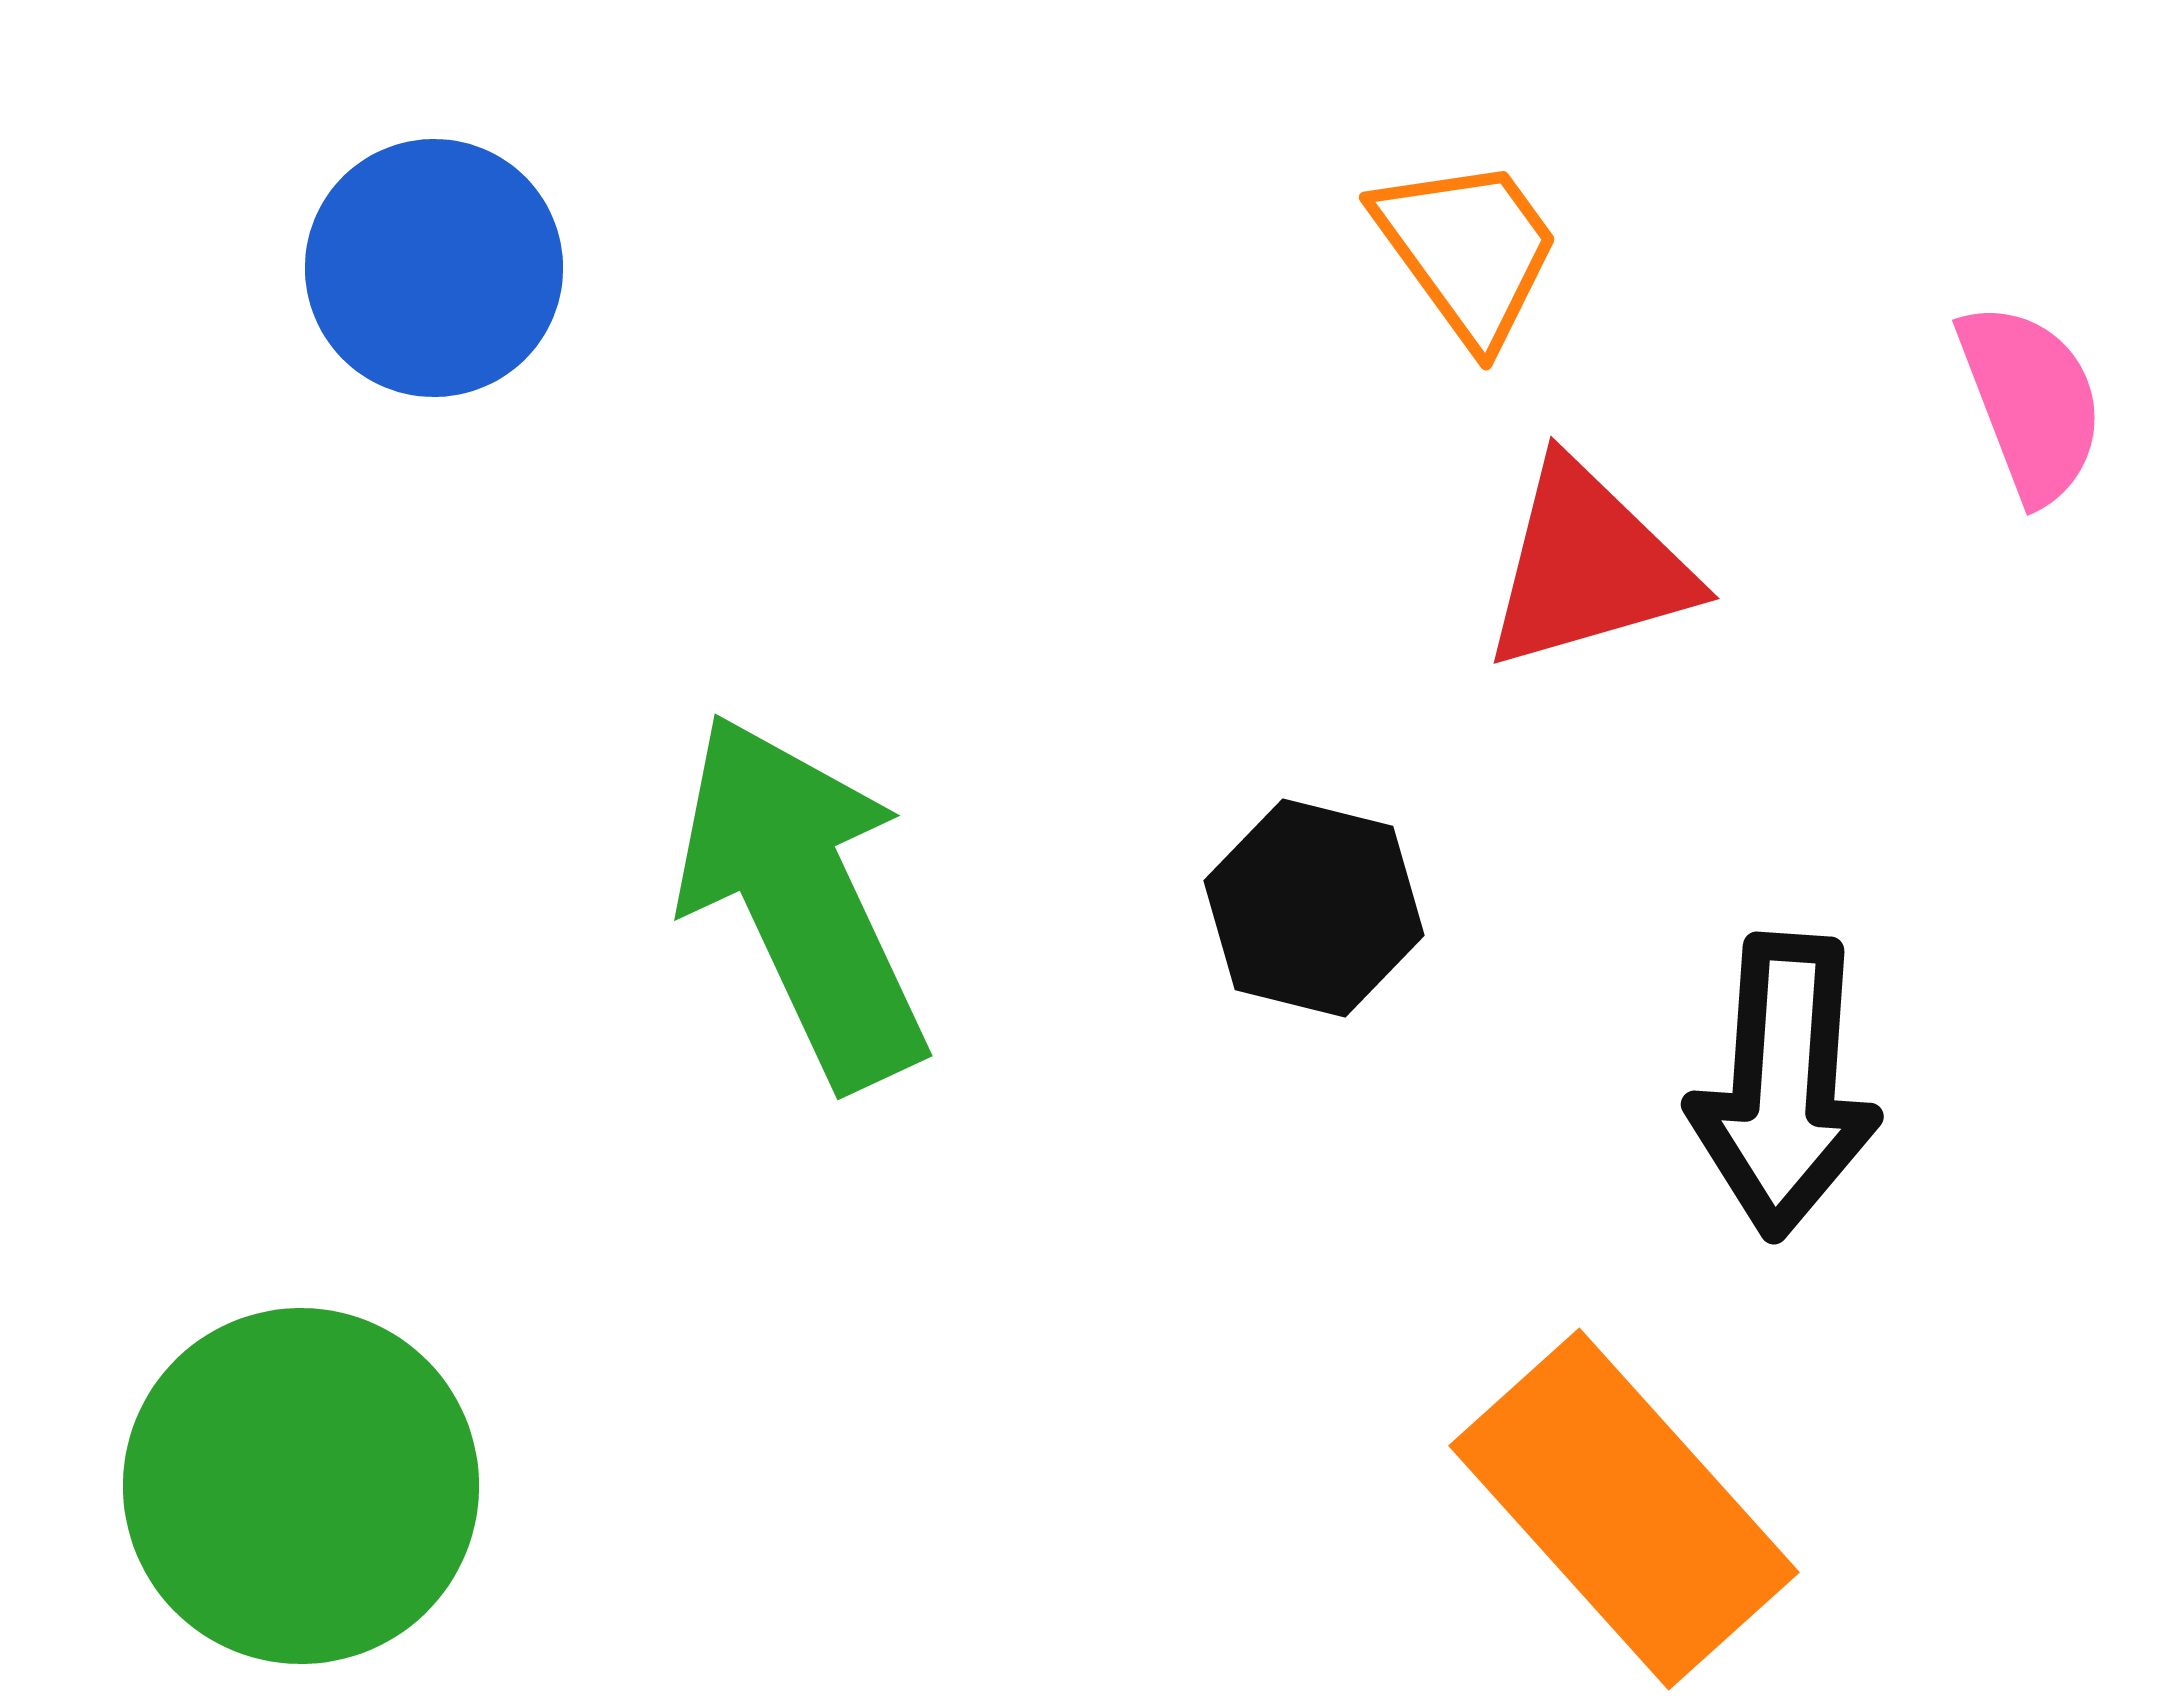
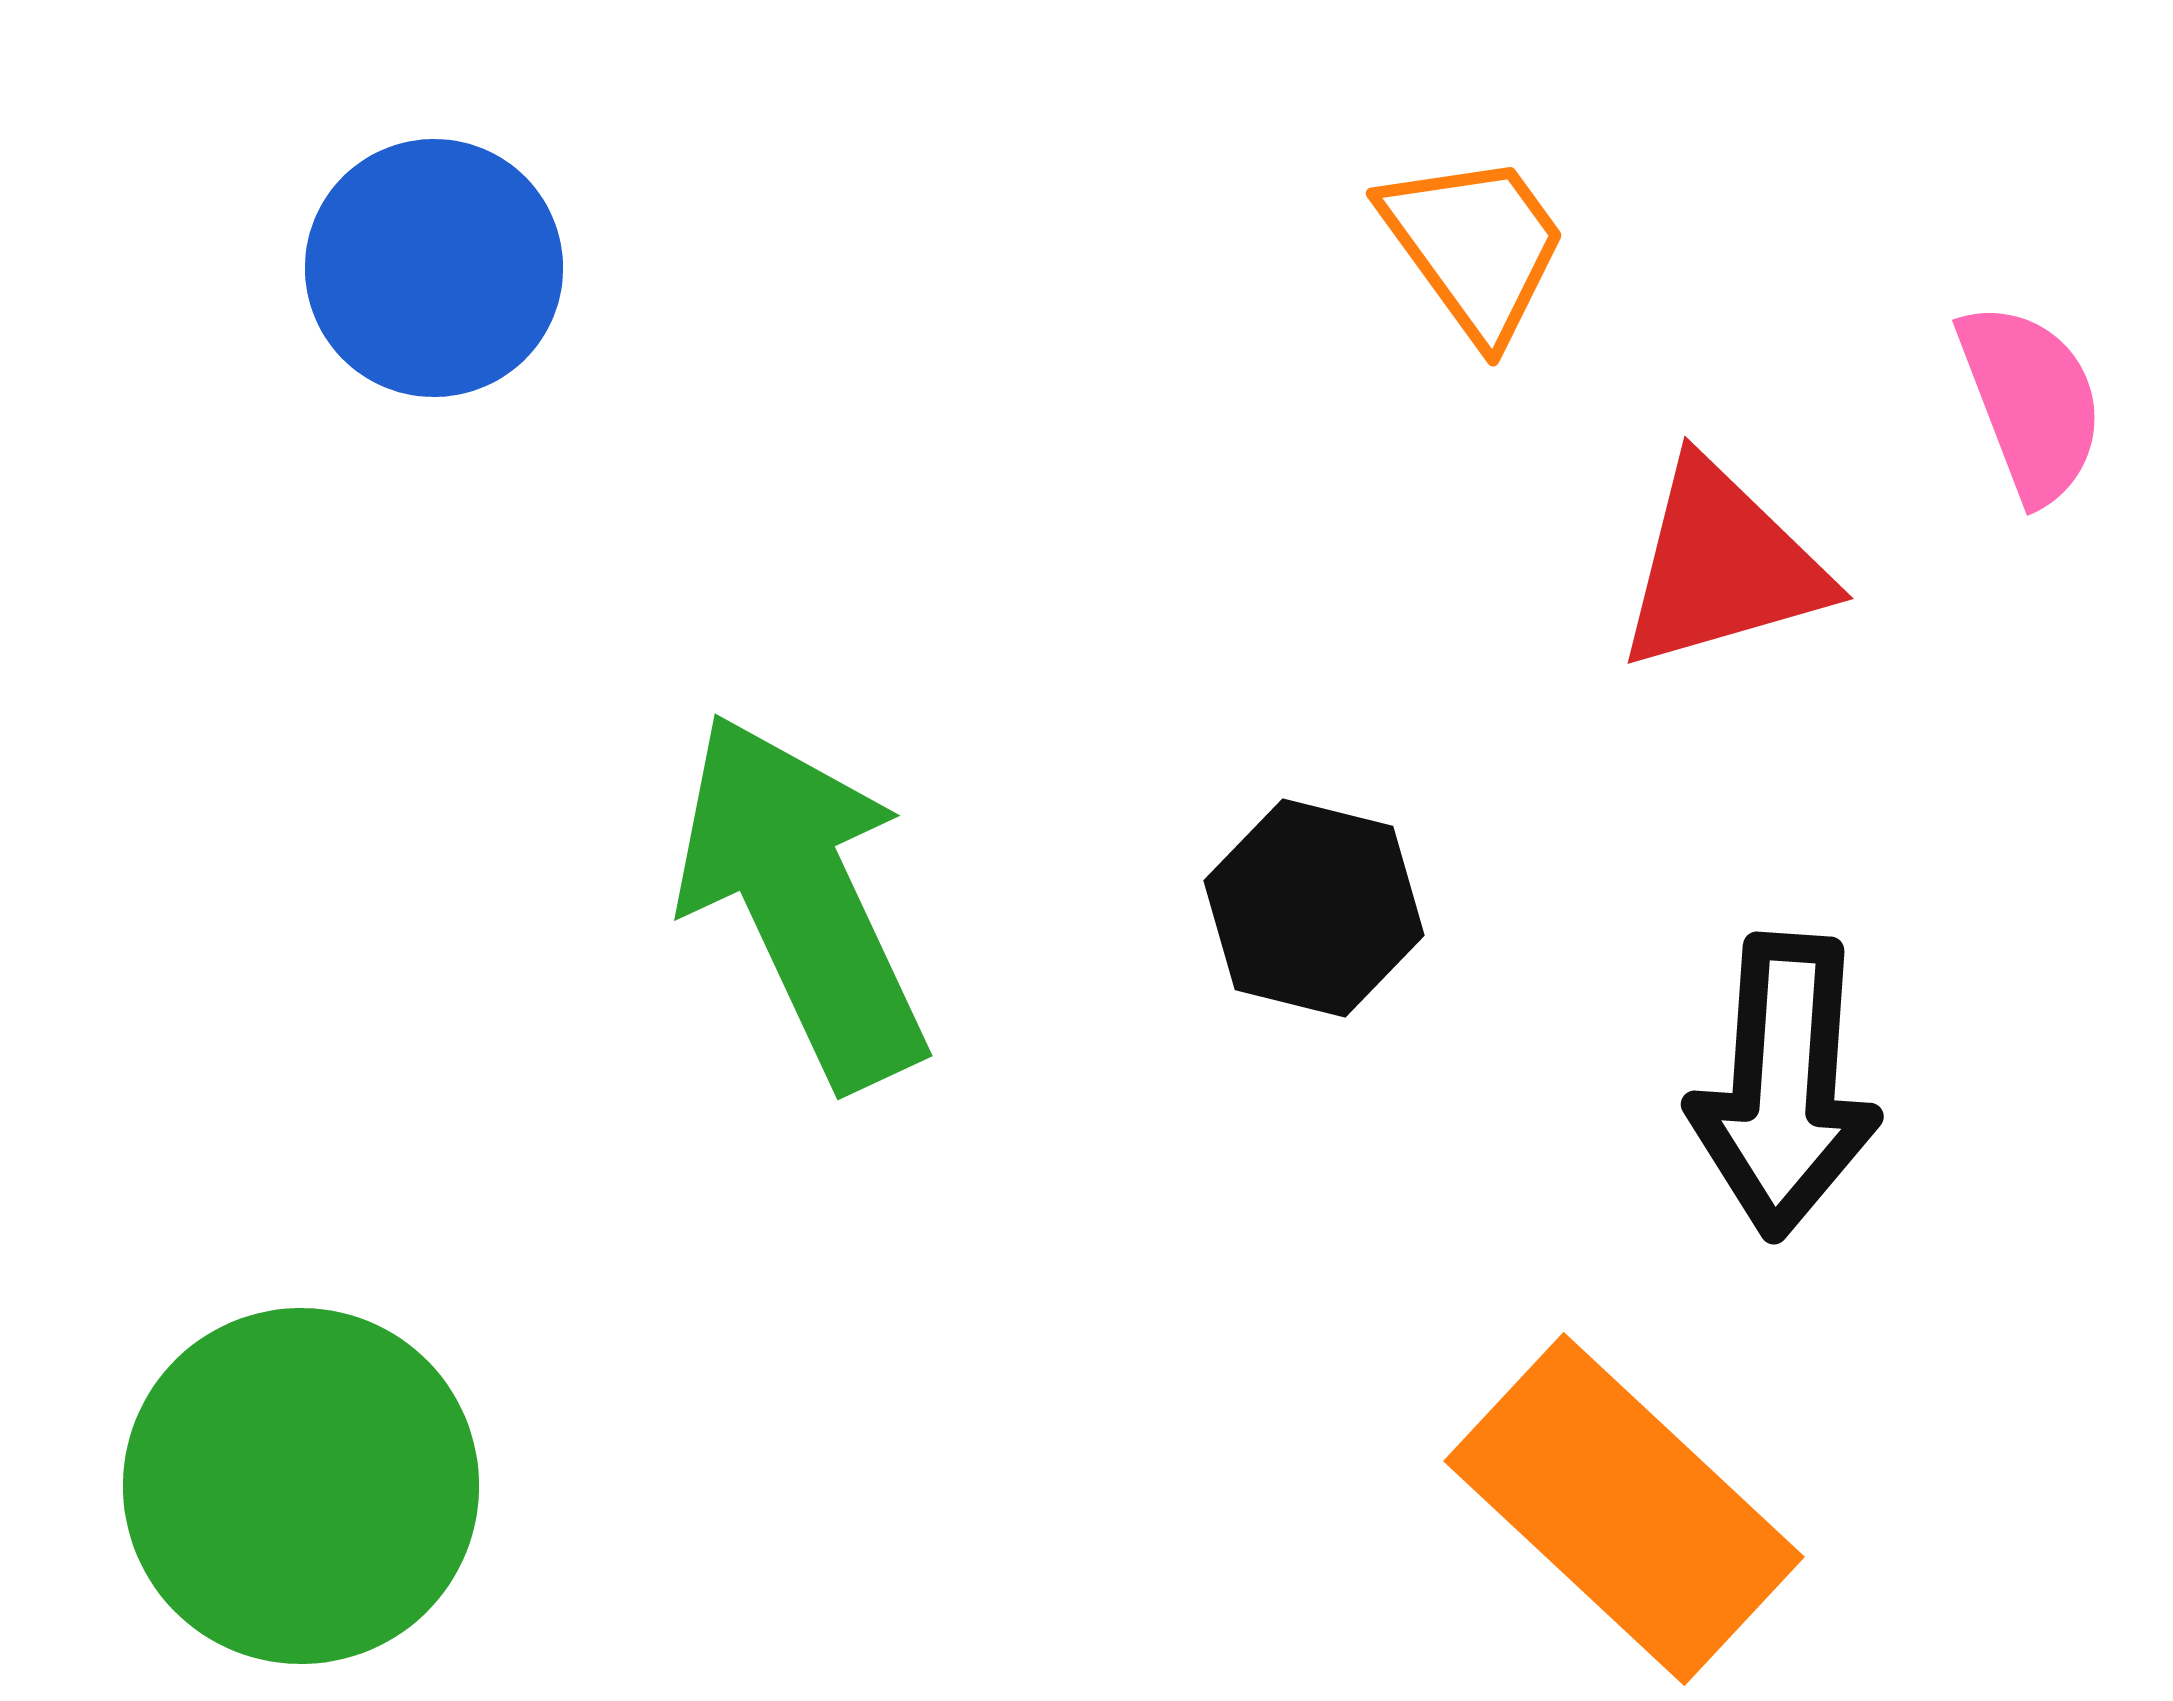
orange trapezoid: moved 7 px right, 4 px up
red triangle: moved 134 px right
orange rectangle: rotated 5 degrees counterclockwise
